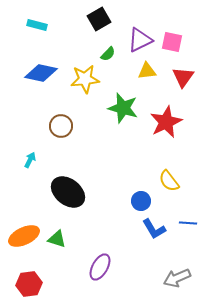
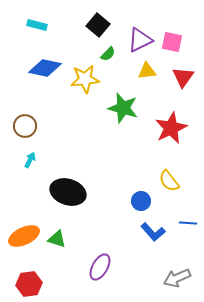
black square: moved 1 px left, 6 px down; rotated 20 degrees counterclockwise
blue diamond: moved 4 px right, 5 px up
red star: moved 5 px right, 6 px down
brown circle: moved 36 px left
black ellipse: rotated 20 degrees counterclockwise
blue L-shape: moved 1 px left, 3 px down; rotated 10 degrees counterclockwise
